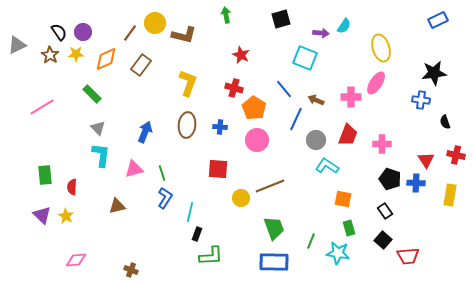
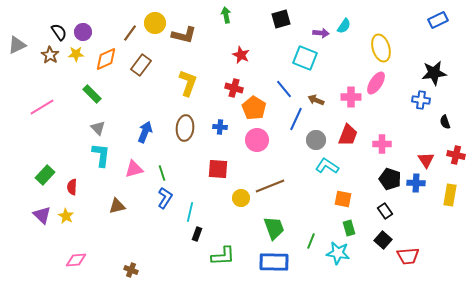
brown ellipse at (187, 125): moved 2 px left, 3 px down
green rectangle at (45, 175): rotated 48 degrees clockwise
green L-shape at (211, 256): moved 12 px right
